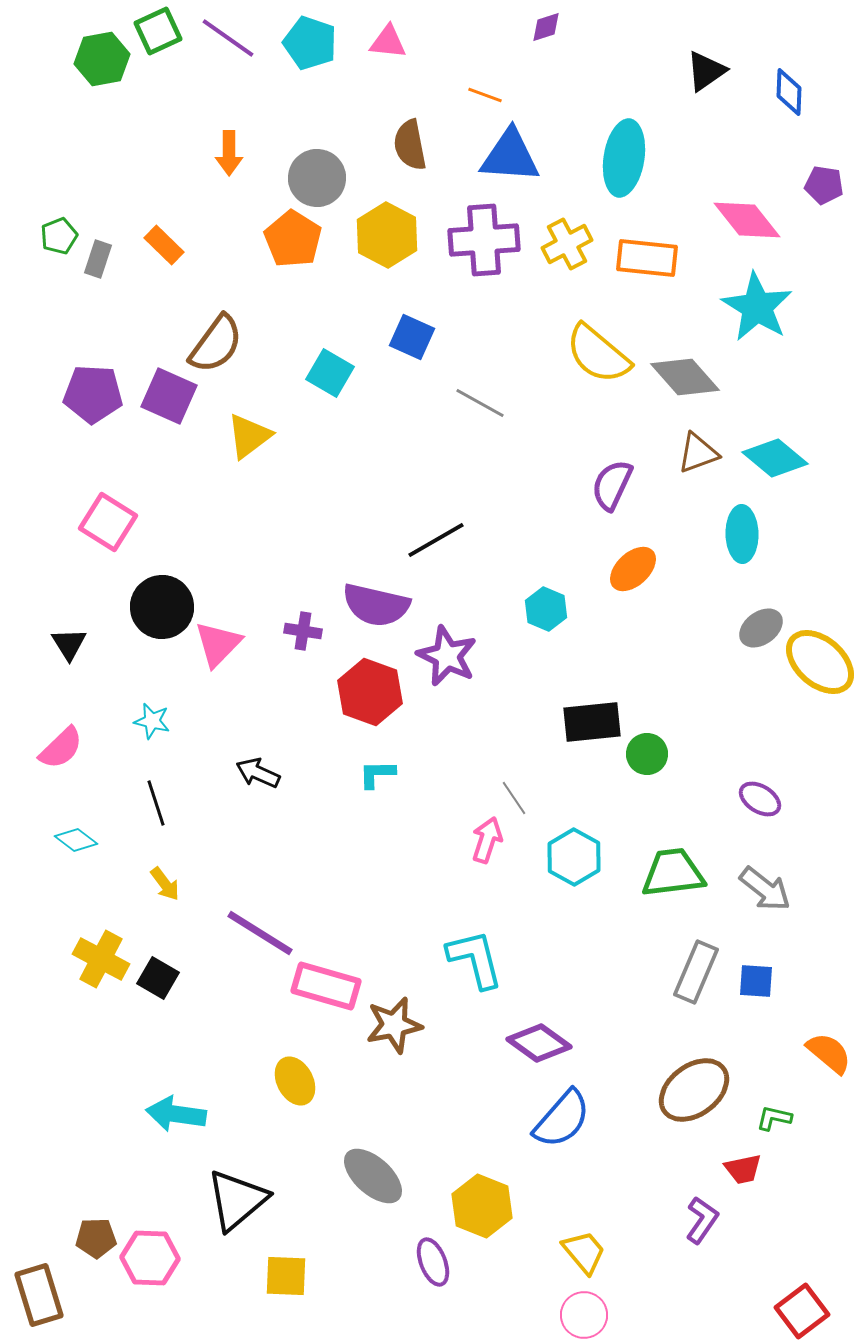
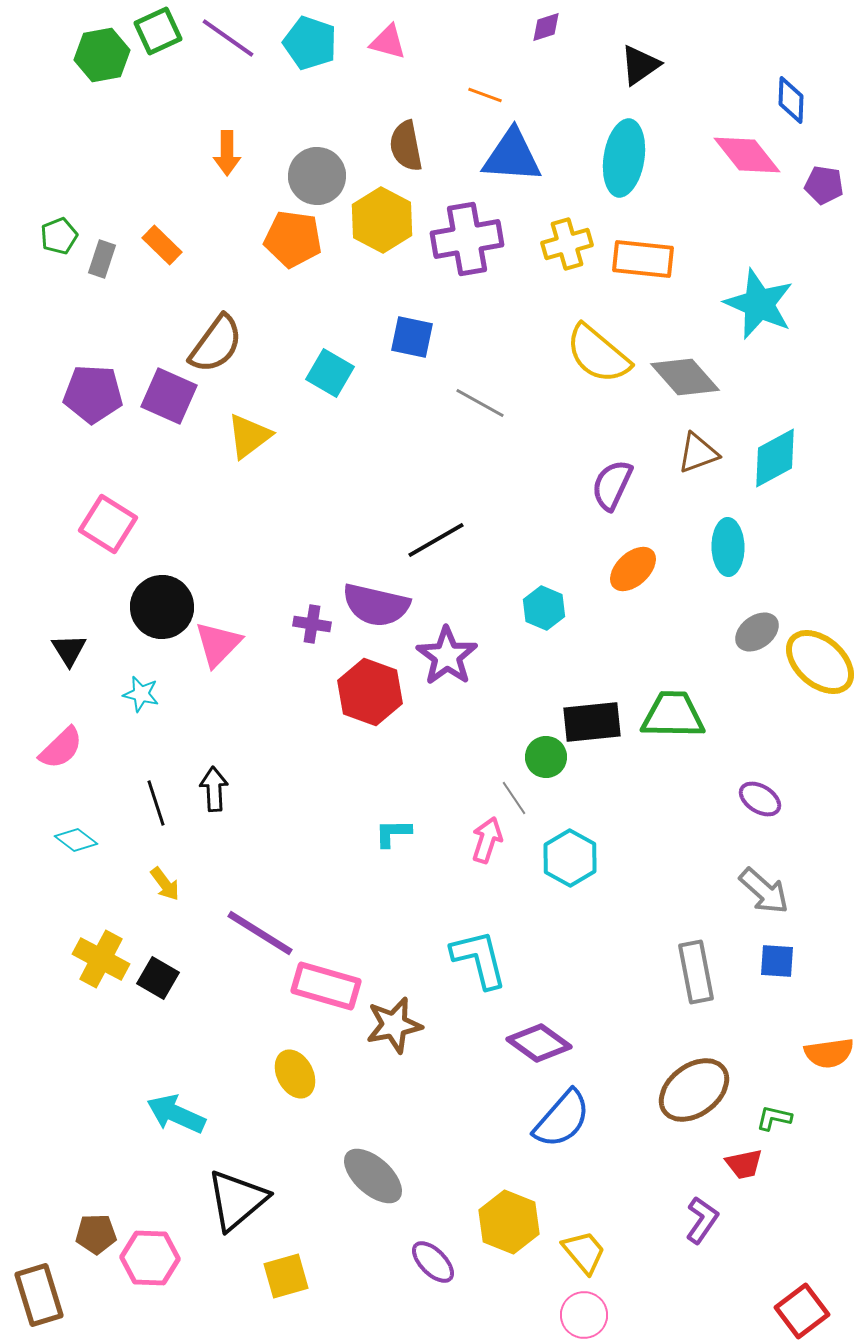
pink triangle at (388, 42): rotated 9 degrees clockwise
green hexagon at (102, 59): moved 4 px up
black triangle at (706, 71): moved 66 px left, 6 px up
blue diamond at (789, 92): moved 2 px right, 8 px down
brown semicircle at (410, 145): moved 4 px left, 1 px down
orange arrow at (229, 153): moved 2 px left
blue triangle at (510, 156): moved 2 px right
gray circle at (317, 178): moved 2 px up
pink diamond at (747, 220): moved 65 px up
yellow hexagon at (387, 235): moved 5 px left, 15 px up
orange pentagon at (293, 239): rotated 24 degrees counterclockwise
purple cross at (484, 240): moved 17 px left, 1 px up; rotated 6 degrees counterclockwise
yellow cross at (567, 244): rotated 12 degrees clockwise
orange rectangle at (164, 245): moved 2 px left
orange rectangle at (647, 258): moved 4 px left, 1 px down
gray rectangle at (98, 259): moved 4 px right
cyan star at (757, 307): moved 2 px right, 3 px up; rotated 8 degrees counterclockwise
blue square at (412, 337): rotated 12 degrees counterclockwise
cyan diamond at (775, 458): rotated 68 degrees counterclockwise
pink square at (108, 522): moved 2 px down
cyan ellipse at (742, 534): moved 14 px left, 13 px down
cyan hexagon at (546, 609): moved 2 px left, 1 px up
gray ellipse at (761, 628): moved 4 px left, 4 px down
purple cross at (303, 631): moved 9 px right, 7 px up
black triangle at (69, 644): moved 6 px down
purple star at (447, 656): rotated 10 degrees clockwise
cyan star at (152, 721): moved 11 px left, 27 px up
green circle at (647, 754): moved 101 px left, 3 px down
black arrow at (258, 773): moved 44 px left, 16 px down; rotated 63 degrees clockwise
cyan L-shape at (377, 774): moved 16 px right, 59 px down
cyan hexagon at (574, 857): moved 4 px left, 1 px down
green trapezoid at (673, 873): moved 158 px up; rotated 8 degrees clockwise
gray arrow at (765, 889): moved 1 px left, 2 px down; rotated 4 degrees clockwise
cyan L-shape at (475, 959): moved 4 px right
gray rectangle at (696, 972): rotated 34 degrees counterclockwise
blue square at (756, 981): moved 21 px right, 20 px up
orange semicircle at (829, 1053): rotated 132 degrees clockwise
yellow ellipse at (295, 1081): moved 7 px up
cyan arrow at (176, 1114): rotated 16 degrees clockwise
red trapezoid at (743, 1169): moved 1 px right, 5 px up
yellow hexagon at (482, 1206): moved 27 px right, 16 px down
brown pentagon at (96, 1238): moved 4 px up
purple ellipse at (433, 1262): rotated 24 degrees counterclockwise
yellow square at (286, 1276): rotated 18 degrees counterclockwise
